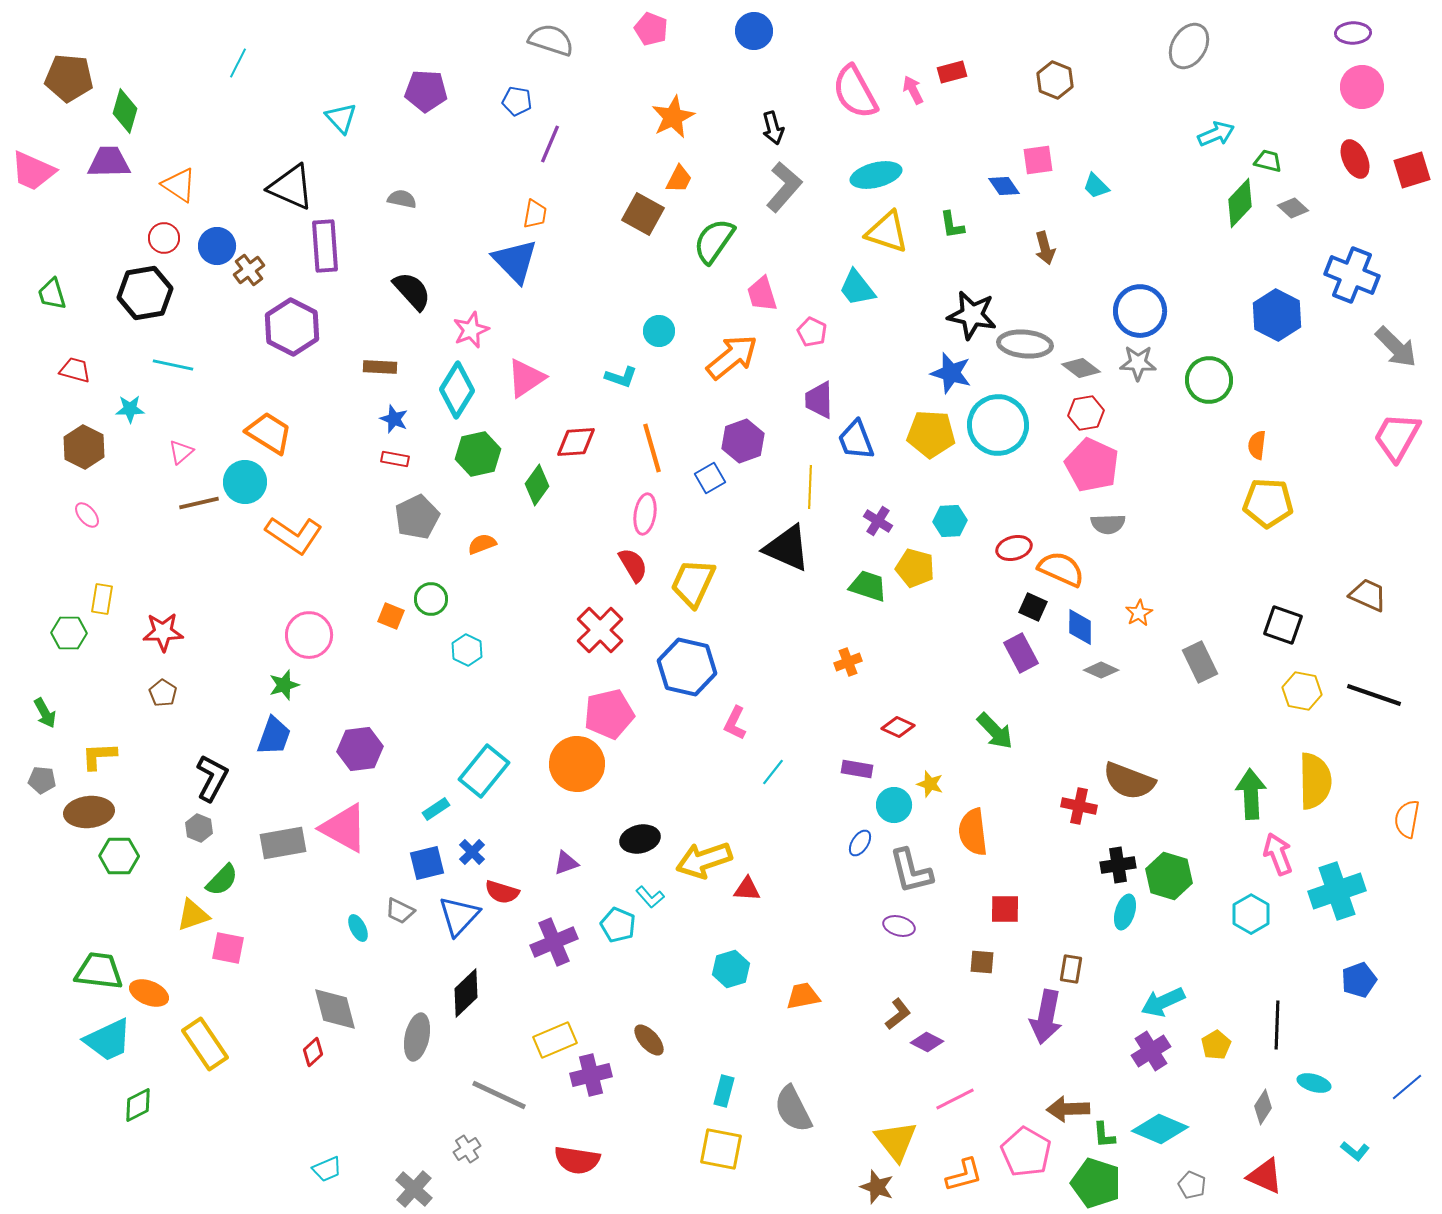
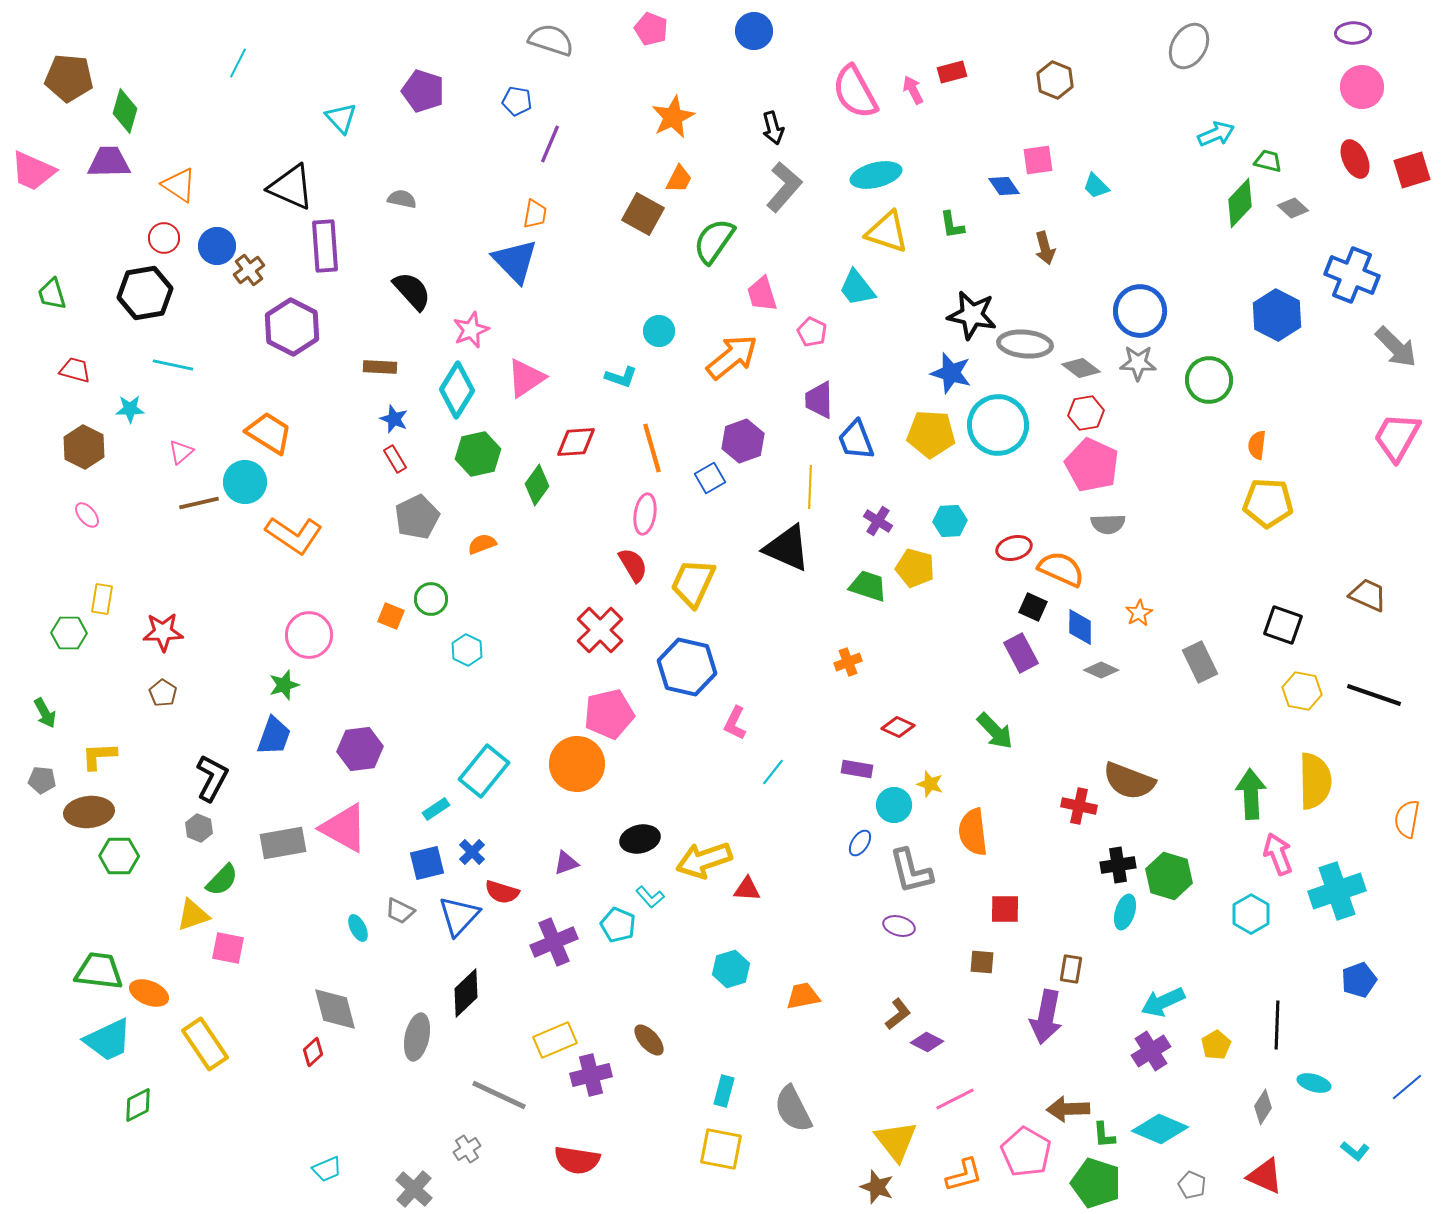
purple pentagon at (426, 91): moved 3 px left; rotated 15 degrees clockwise
red rectangle at (395, 459): rotated 48 degrees clockwise
